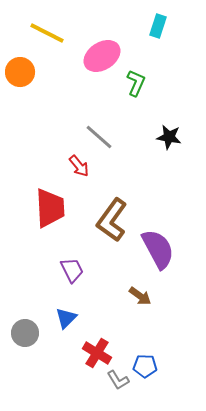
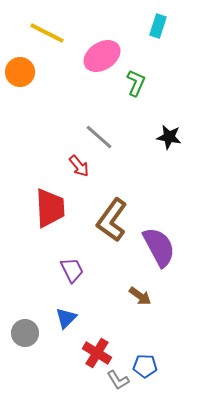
purple semicircle: moved 1 px right, 2 px up
